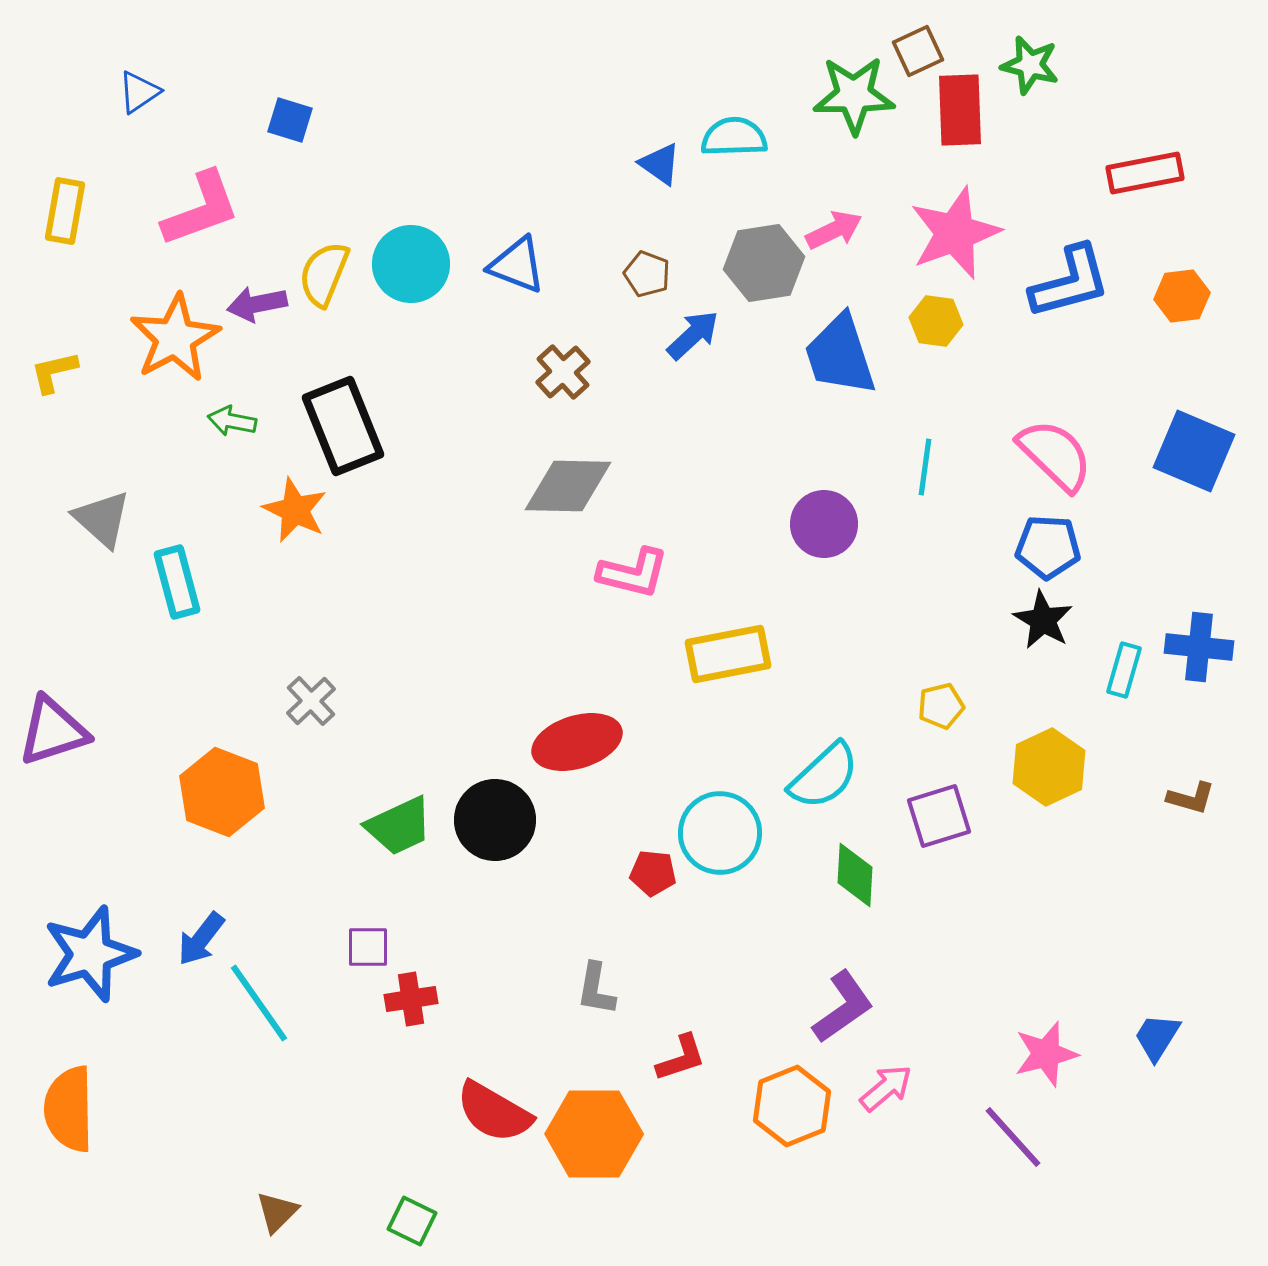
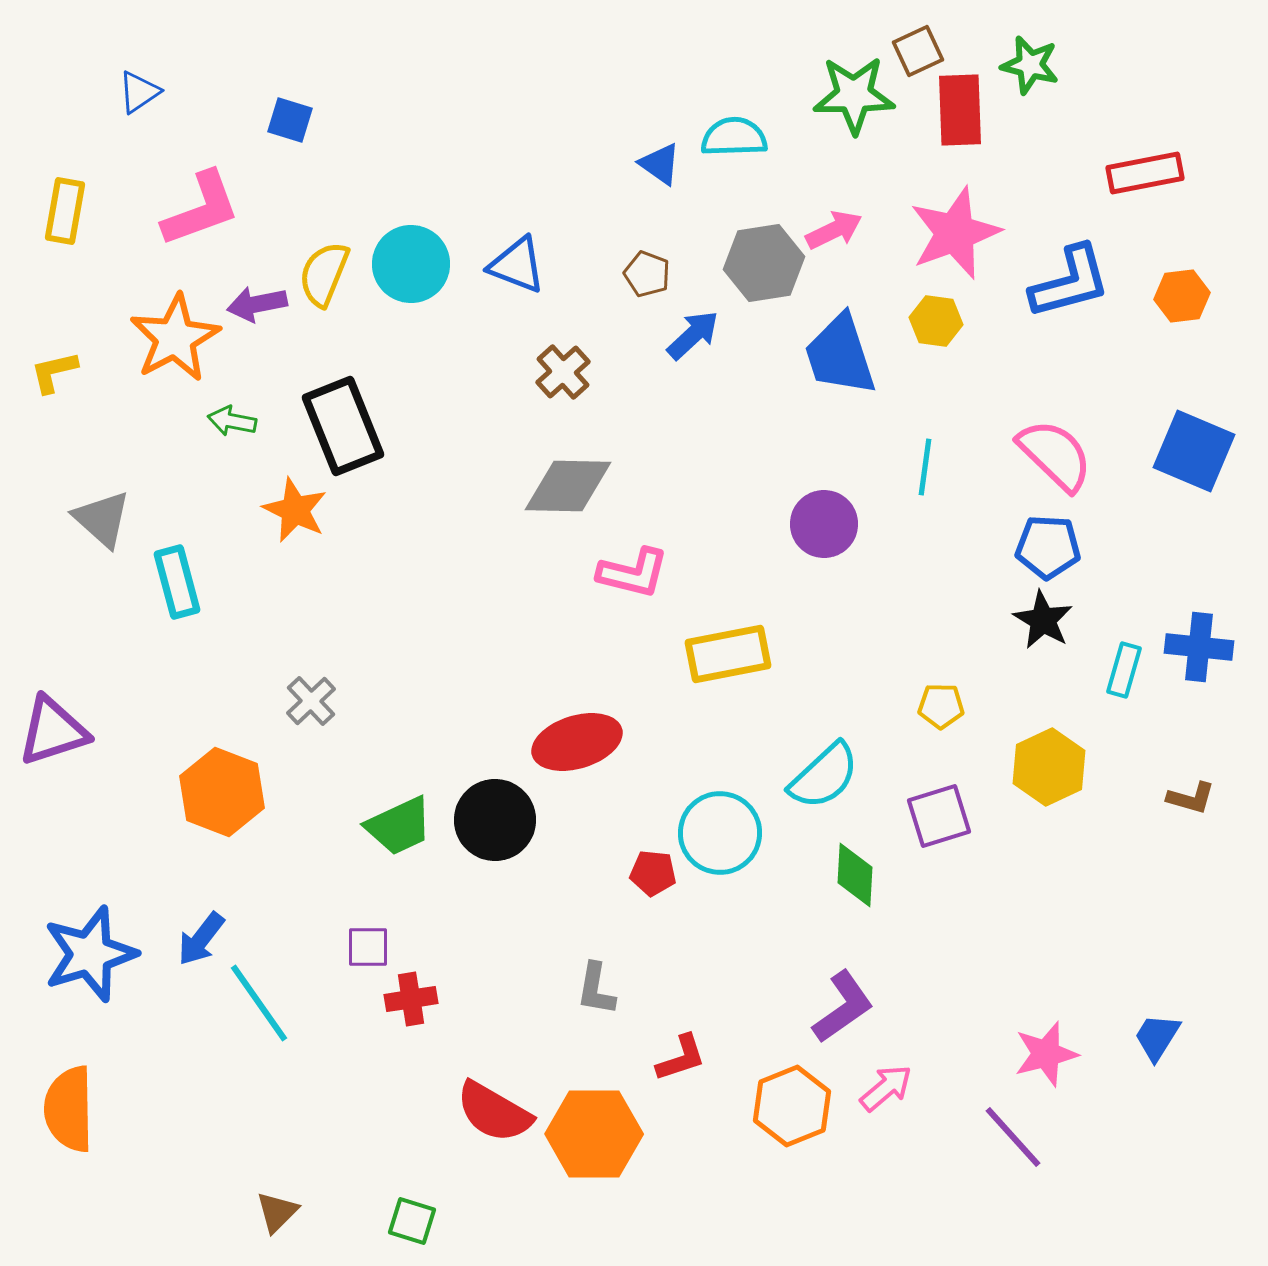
yellow pentagon at (941, 706): rotated 15 degrees clockwise
green square at (412, 1221): rotated 9 degrees counterclockwise
